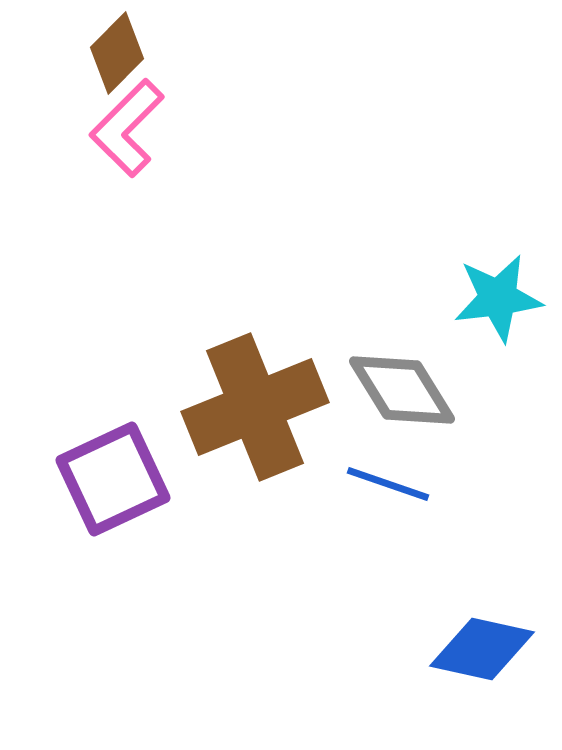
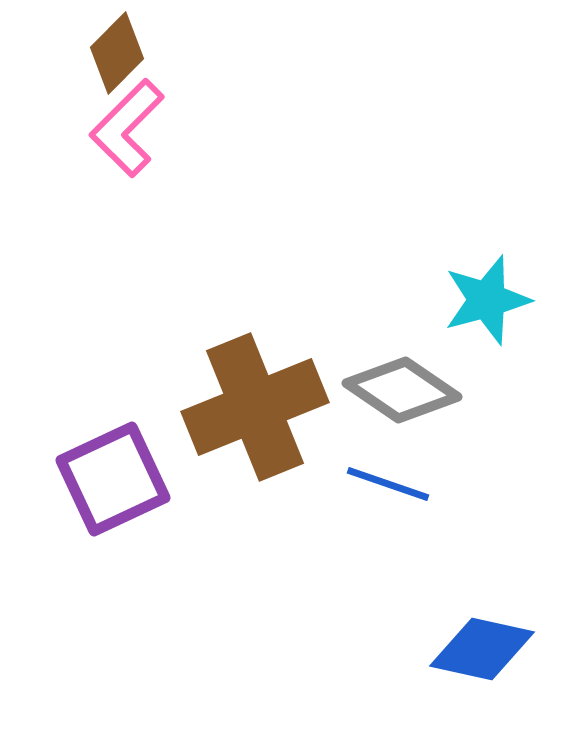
cyan star: moved 11 px left, 2 px down; rotated 8 degrees counterclockwise
gray diamond: rotated 24 degrees counterclockwise
